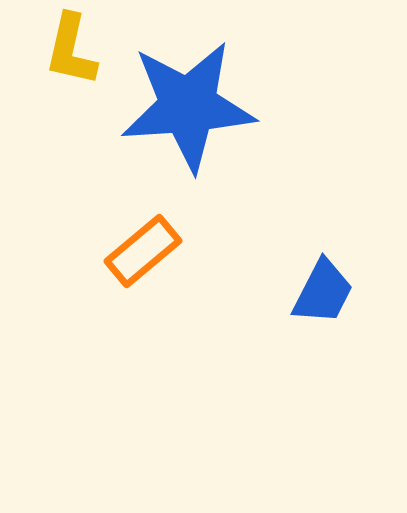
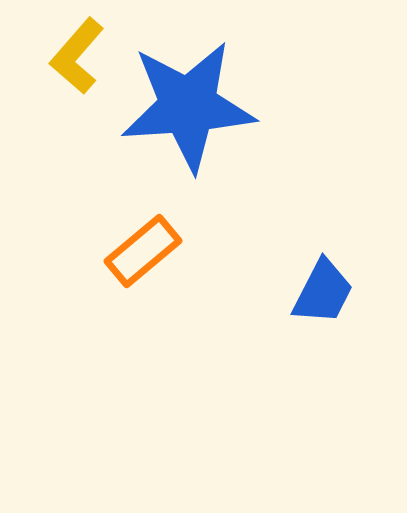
yellow L-shape: moved 6 px right, 6 px down; rotated 28 degrees clockwise
